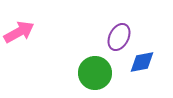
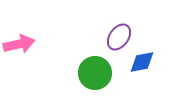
pink arrow: moved 12 px down; rotated 16 degrees clockwise
purple ellipse: rotated 8 degrees clockwise
